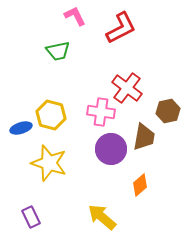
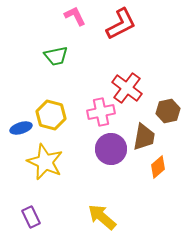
red L-shape: moved 4 px up
green trapezoid: moved 2 px left, 5 px down
pink cross: rotated 20 degrees counterclockwise
yellow star: moved 4 px left, 1 px up; rotated 6 degrees clockwise
orange diamond: moved 18 px right, 18 px up
